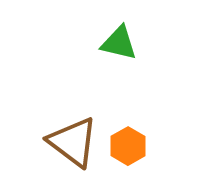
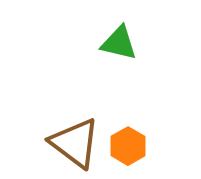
brown triangle: moved 2 px right, 1 px down
